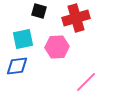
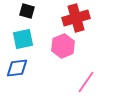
black square: moved 12 px left
pink hexagon: moved 6 px right, 1 px up; rotated 20 degrees counterclockwise
blue diamond: moved 2 px down
pink line: rotated 10 degrees counterclockwise
